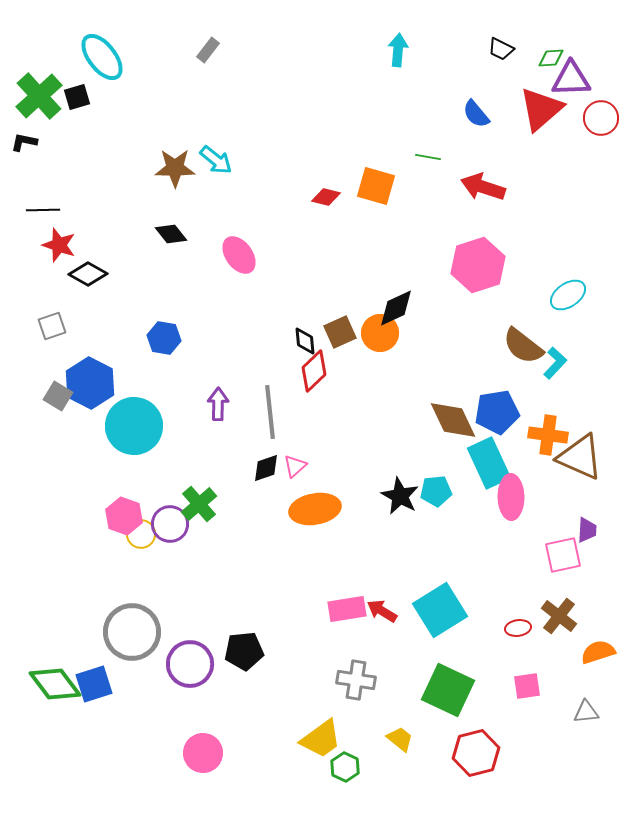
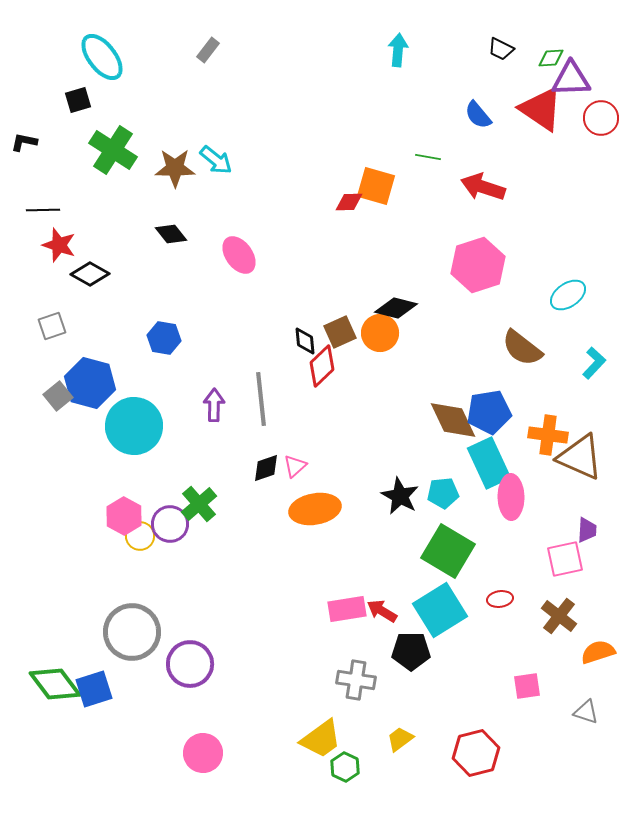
green cross at (39, 96): moved 74 px right, 54 px down; rotated 15 degrees counterclockwise
black square at (77, 97): moved 1 px right, 3 px down
red triangle at (541, 109): rotated 45 degrees counterclockwise
blue semicircle at (476, 114): moved 2 px right, 1 px down
red diamond at (326, 197): moved 23 px right, 5 px down; rotated 16 degrees counterclockwise
black diamond at (88, 274): moved 2 px right
black diamond at (396, 308): rotated 39 degrees clockwise
brown semicircle at (523, 346): moved 1 px left, 2 px down
cyan L-shape at (555, 363): moved 39 px right
red diamond at (314, 371): moved 8 px right, 5 px up
blue hexagon at (90, 383): rotated 12 degrees counterclockwise
gray square at (58, 396): rotated 20 degrees clockwise
purple arrow at (218, 404): moved 4 px left, 1 px down
gray line at (270, 412): moved 9 px left, 13 px up
blue pentagon at (497, 412): moved 8 px left
cyan pentagon at (436, 491): moved 7 px right, 2 px down
pink hexagon at (124, 516): rotated 9 degrees clockwise
yellow circle at (141, 534): moved 1 px left, 2 px down
pink square at (563, 555): moved 2 px right, 4 px down
red ellipse at (518, 628): moved 18 px left, 29 px up
black pentagon at (244, 651): moved 167 px right; rotated 6 degrees clockwise
blue square at (94, 684): moved 5 px down
green square at (448, 690): moved 139 px up; rotated 6 degrees clockwise
gray triangle at (586, 712): rotated 24 degrees clockwise
yellow trapezoid at (400, 739): rotated 76 degrees counterclockwise
